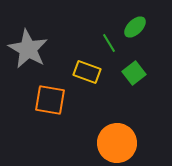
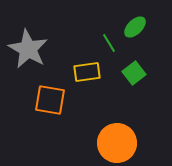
yellow rectangle: rotated 28 degrees counterclockwise
